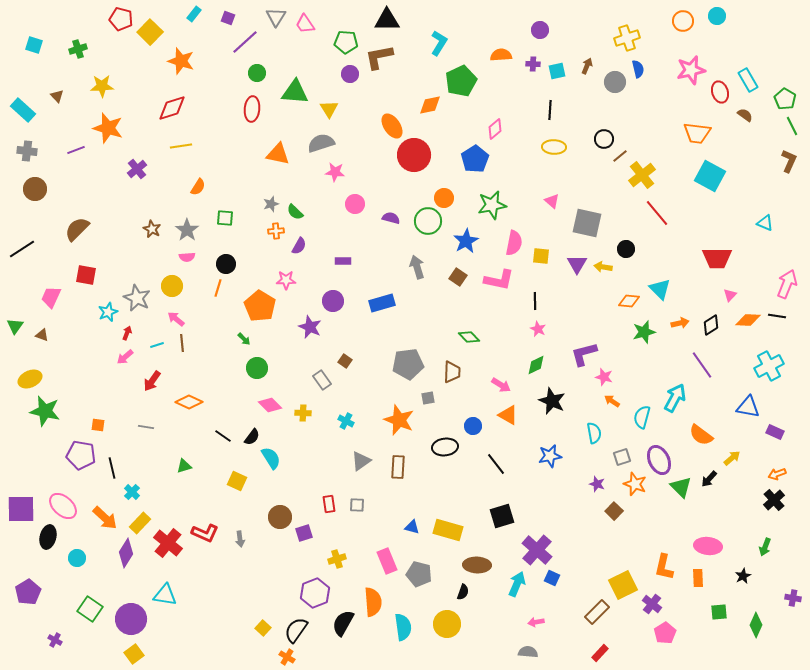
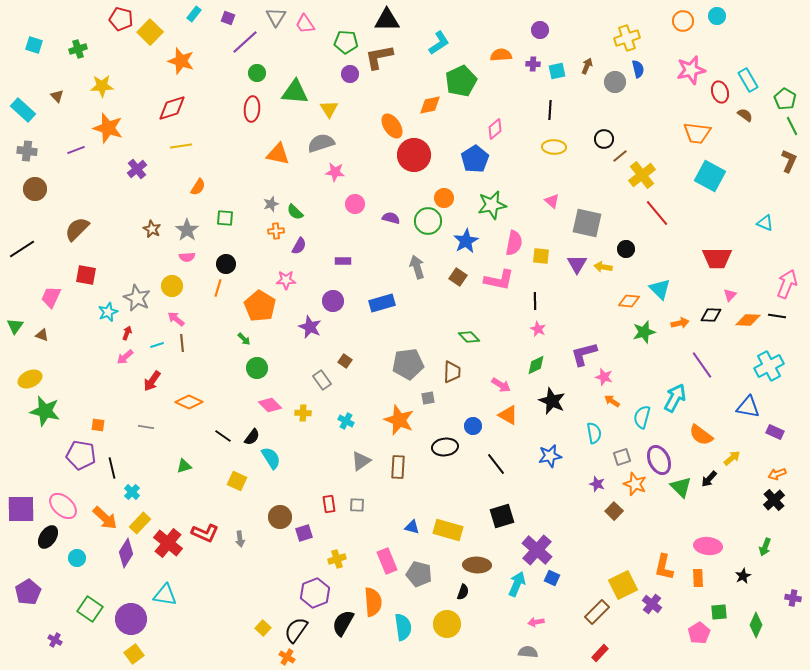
cyan L-shape at (439, 43): rotated 25 degrees clockwise
black diamond at (711, 325): moved 10 px up; rotated 35 degrees clockwise
black ellipse at (48, 537): rotated 20 degrees clockwise
pink pentagon at (665, 633): moved 34 px right
